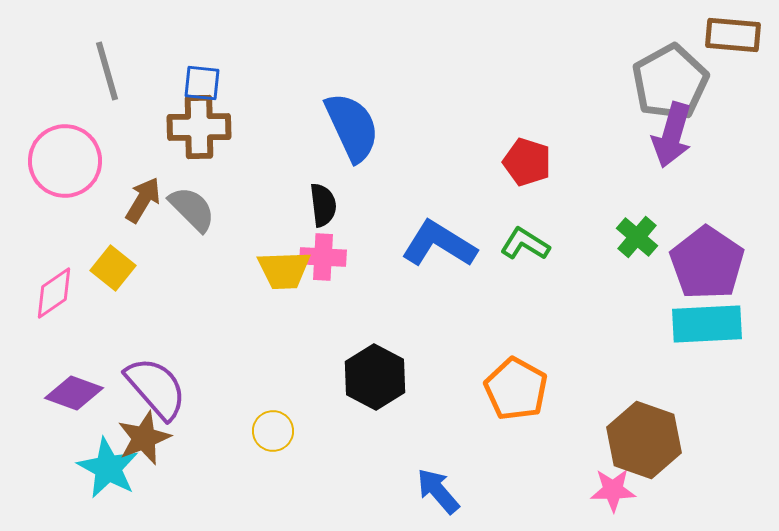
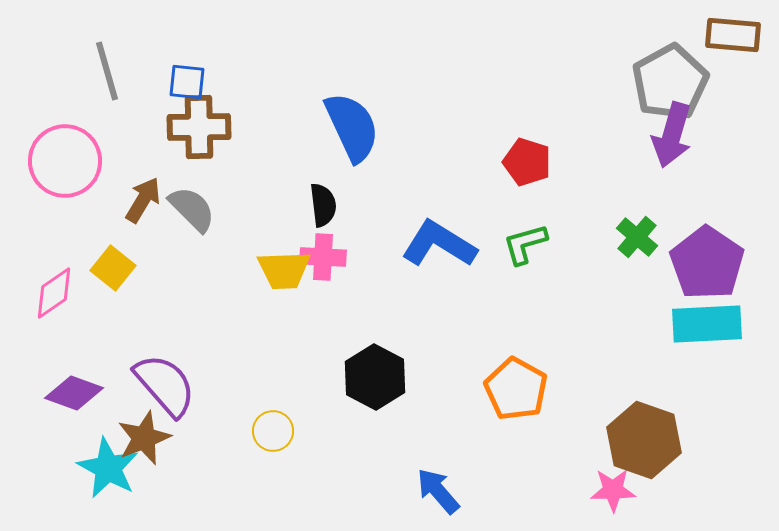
blue square: moved 15 px left, 1 px up
green L-shape: rotated 48 degrees counterclockwise
purple semicircle: moved 9 px right, 3 px up
